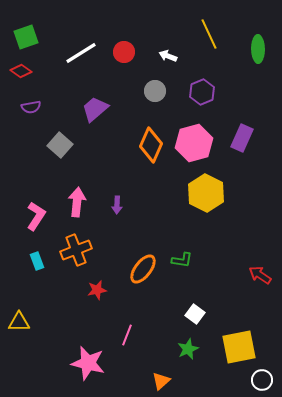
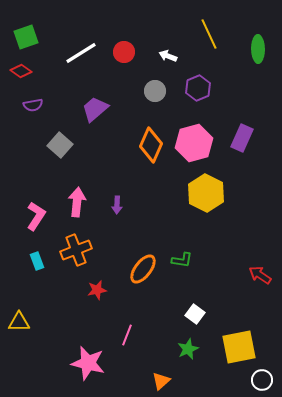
purple hexagon: moved 4 px left, 4 px up
purple semicircle: moved 2 px right, 2 px up
